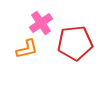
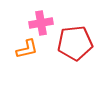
pink cross: rotated 25 degrees clockwise
